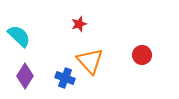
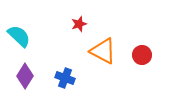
orange triangle: moved 13 px right, 10 px up; rotated 20 degrees counterclockwise
